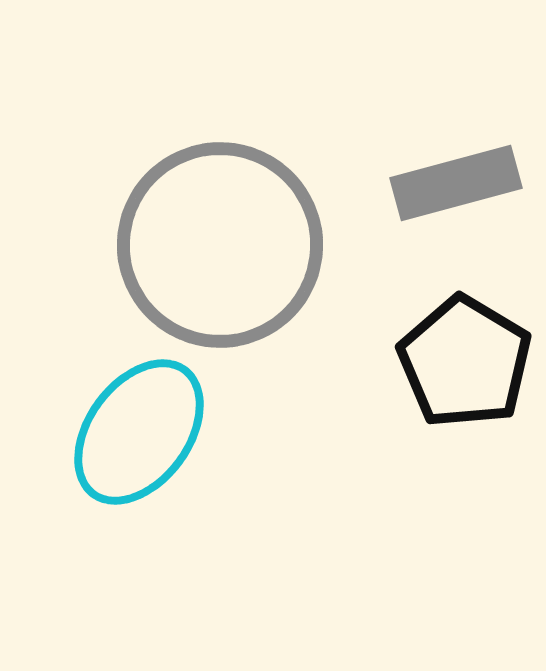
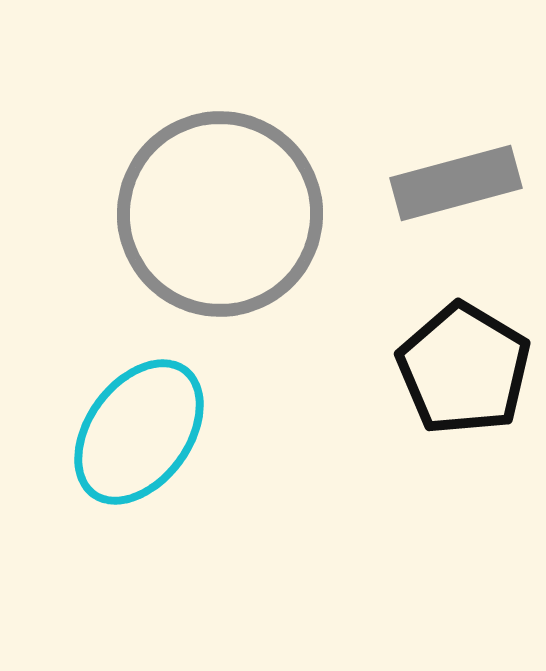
gray circle: moved 31 px up
black pentagon: moved 1 px left, 7 px down
